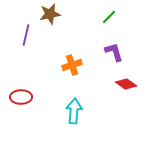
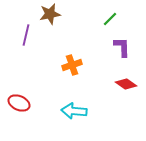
green line: moved 1 px right, 2 px down
purple L-shape: moved 8 px right, 5 px up; rotated 15 degrees clockwise
red ellipse: moved 2 px left, 6 px down; rotated 25 degrees clockwise
cyan arrow: rotated 90 degrees counterclockwise
